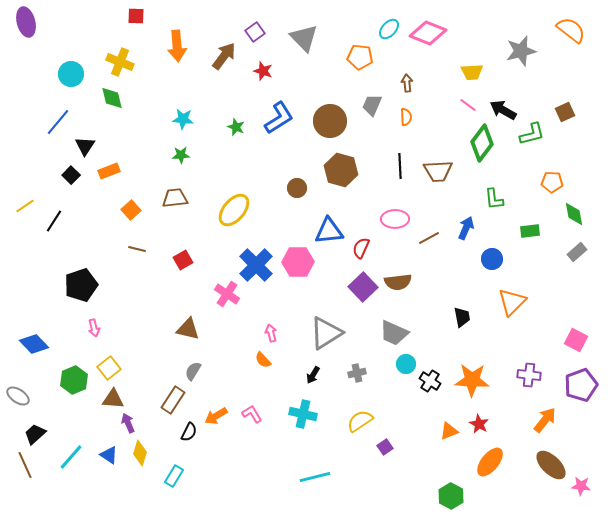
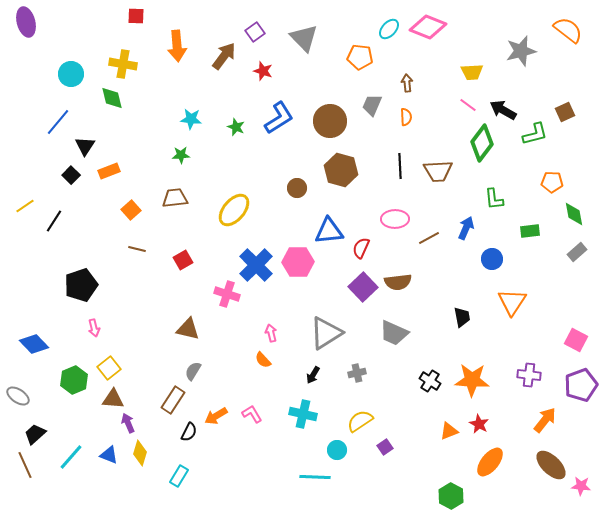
orange semicircle at (571, 30): moved 3 px left
pink diamond at (428, 33): moved 6 px up
yellow cross at (120, 62): moved 3 px right, 2 px down; rotated 12 degrees counterclockwise
cyan star at (183, 119): moved 8 px right
green L-shape at (532, 134): moved 3 px right
pink cross at (227, 294): rotated 15 degrees counterclockwise
orange triangle at (512, 302): rotated 12 degrees counterclockwise
cyan circle at (406, 364): moved 69 px left, 86 px down
blue triangle at (109, 455): rotated 12 degrees counterclockwise
cyan rectangle at (174, 476): moved 5 px right
cyan line at (315, 477): rotated 16 degrees clockwise
